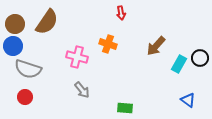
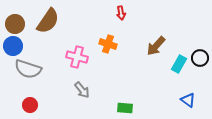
brown semicircle: moved 1 px right, 1 px up
red circle: moved 5 px right, 8 px down
